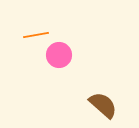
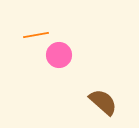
brown semicircle: moved 3 px up
